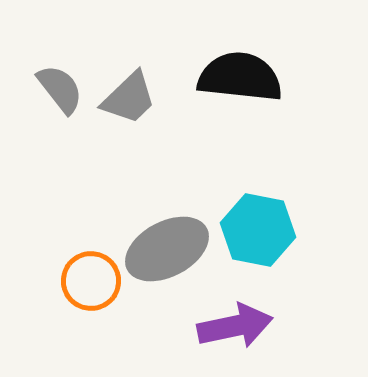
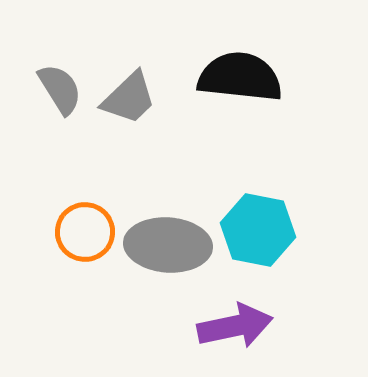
gray semicircle: rotated 6 degrees clockwise
gray ellipse: moved 1 px right, 4 px up; rotated 32 degrees clockwise
orange circle: moved 6 px left, 49 px up
